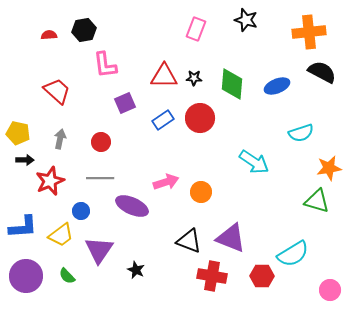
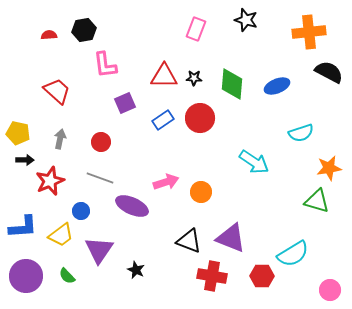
black semicircle at (322, 72): moved 7 px right
gray line at (100, 178): rotated 20 degrees clockwise
